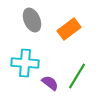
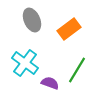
cyan cross: rotated 32 degrees clockwise
green line: moved 6 px up
purple semicircle: rotated 18 degrees counterclockwise
